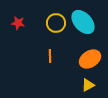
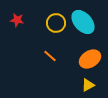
red star: moved 1 px left, 3 px up
orange line: rotated 48 degrees counterclockwise
